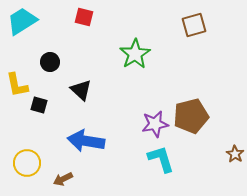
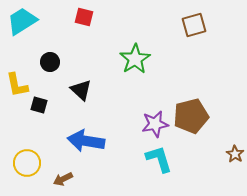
green star: moved 5 px down
cyan L-shape: moved 2 px left
